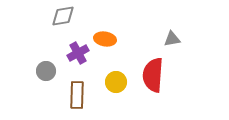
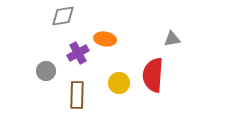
yellow circle: moved 3 px right, 1 px down
